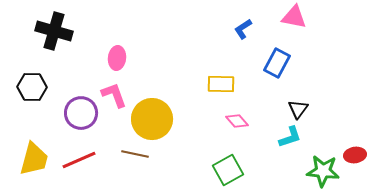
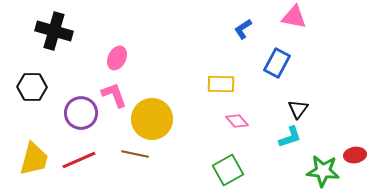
pink ellipse: rotated 20 degrees clockwise
